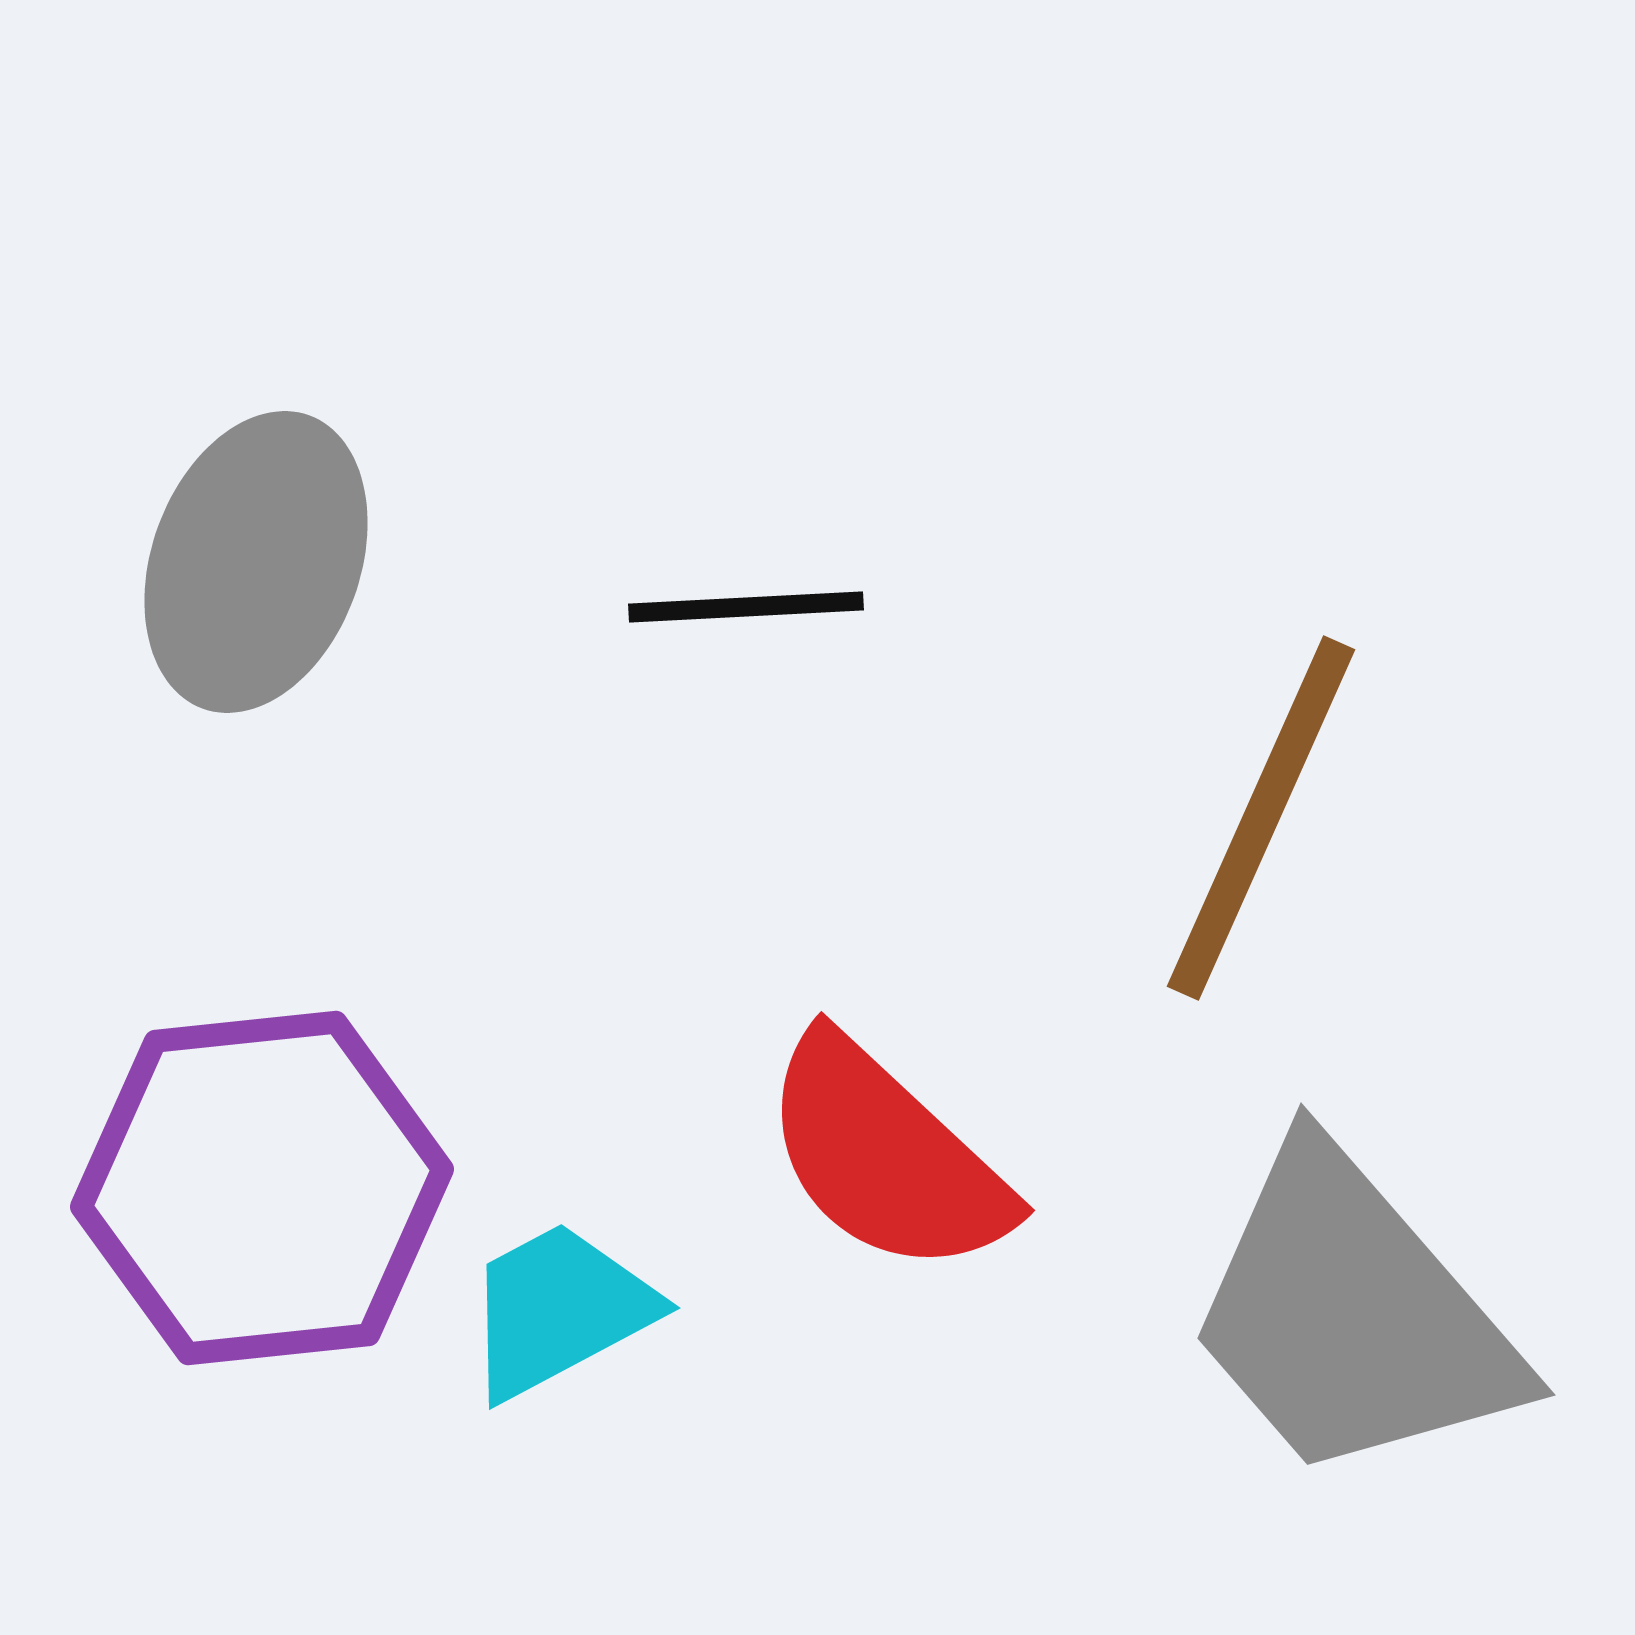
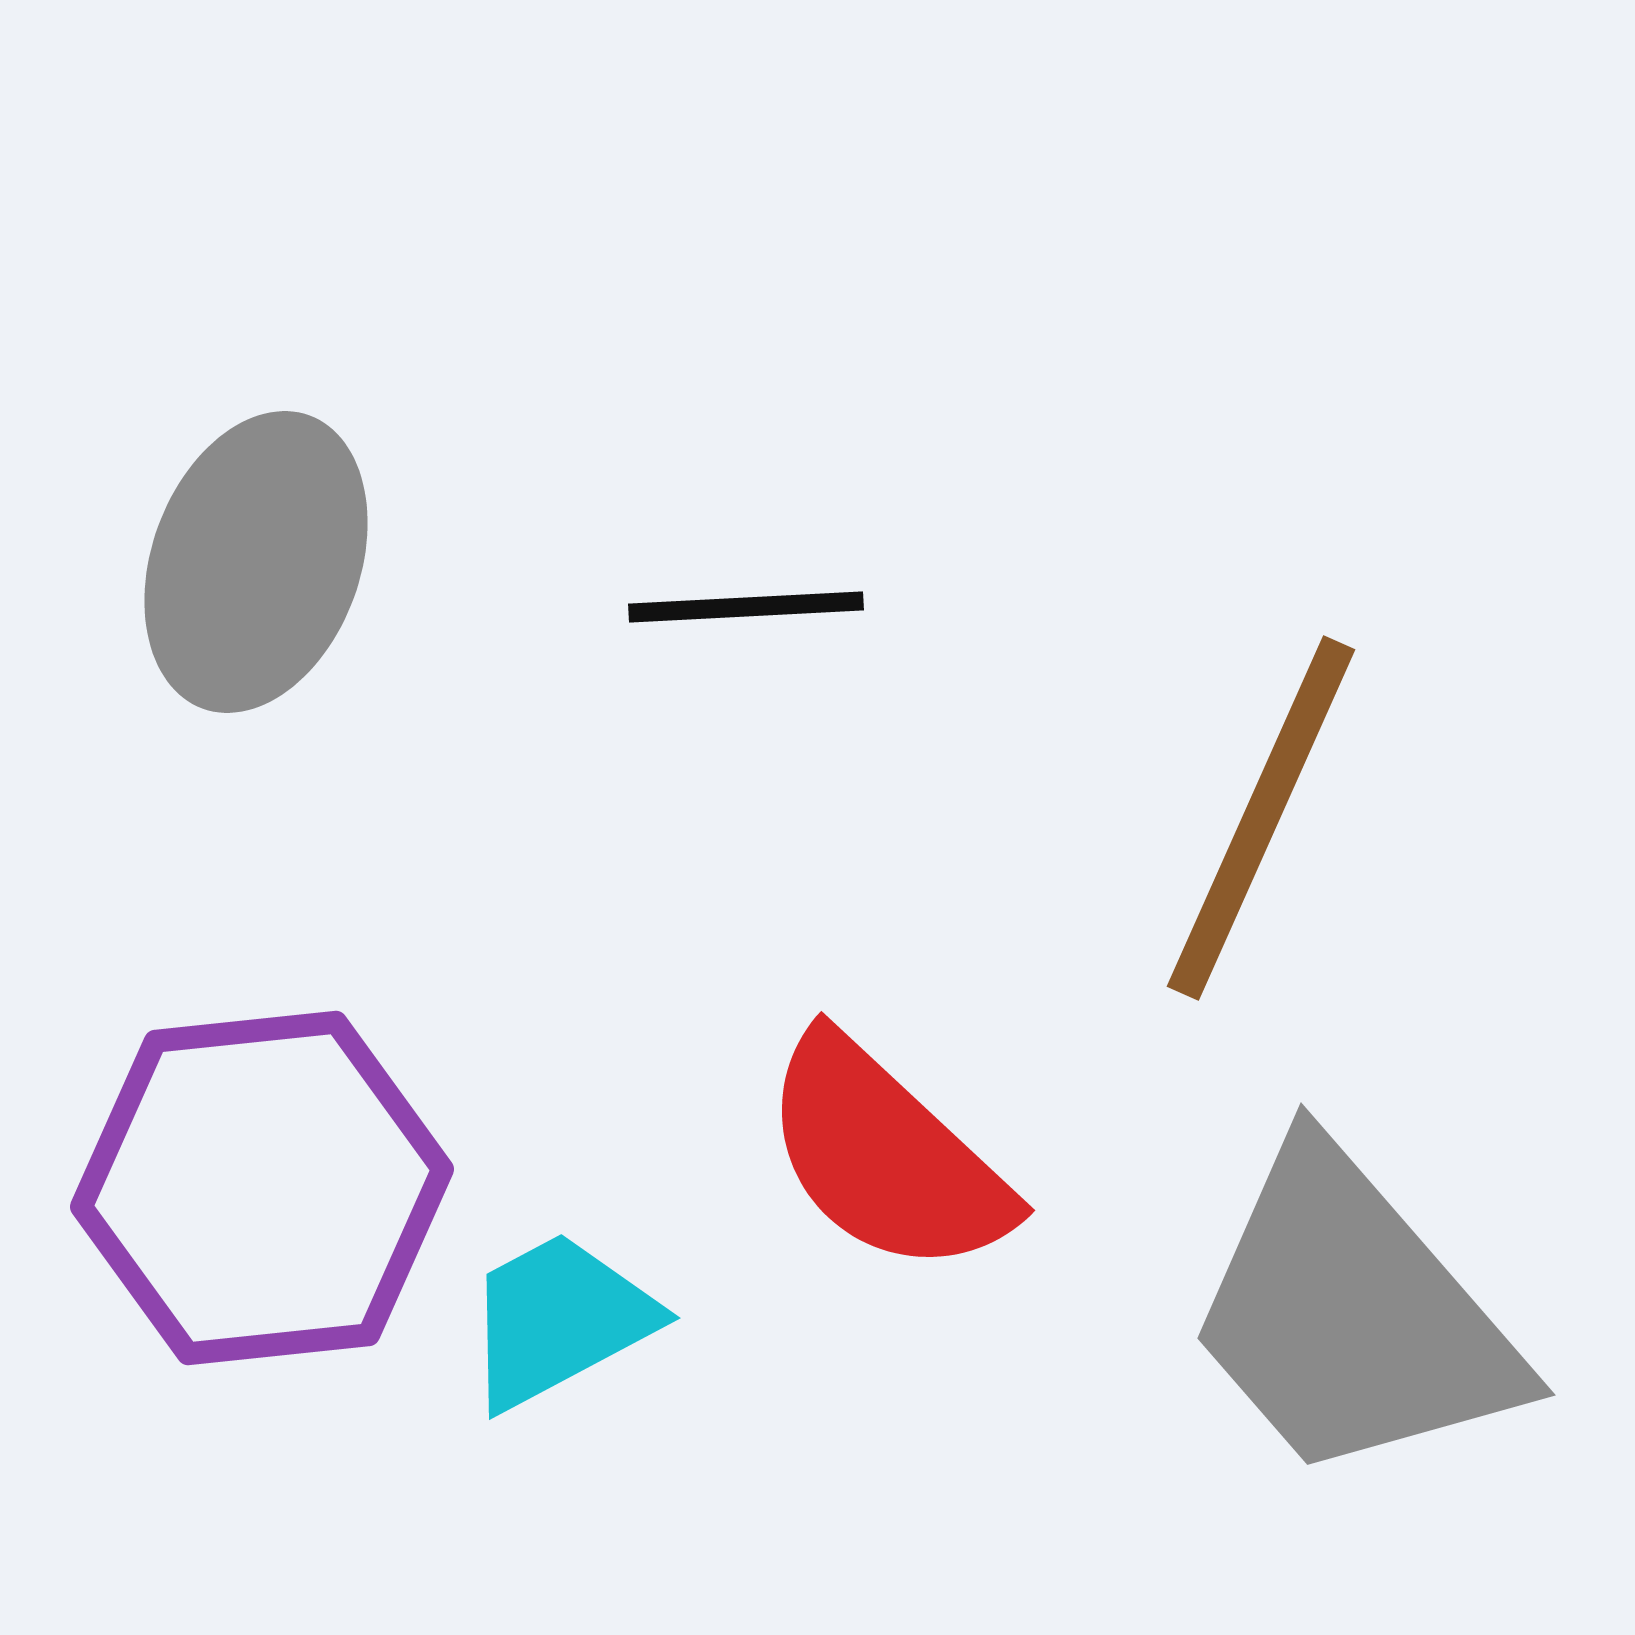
cyan trapezoid: moved 10 px down
